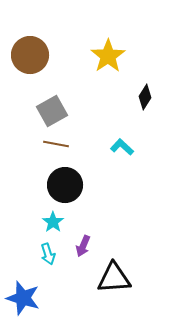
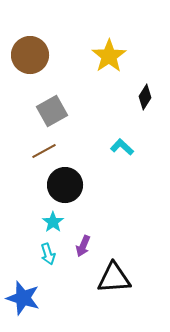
yellow star: moved 1 px right
brown line: moved 12 px left, 7 px down; rotated 40 degrees counterclockwise
